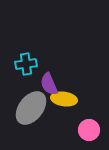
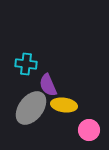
cyan cross: rotated 15 degrees clockwise
purple semicircle: moved 1 px left, 1 px down
yellow ellipse: moved 6 px down
